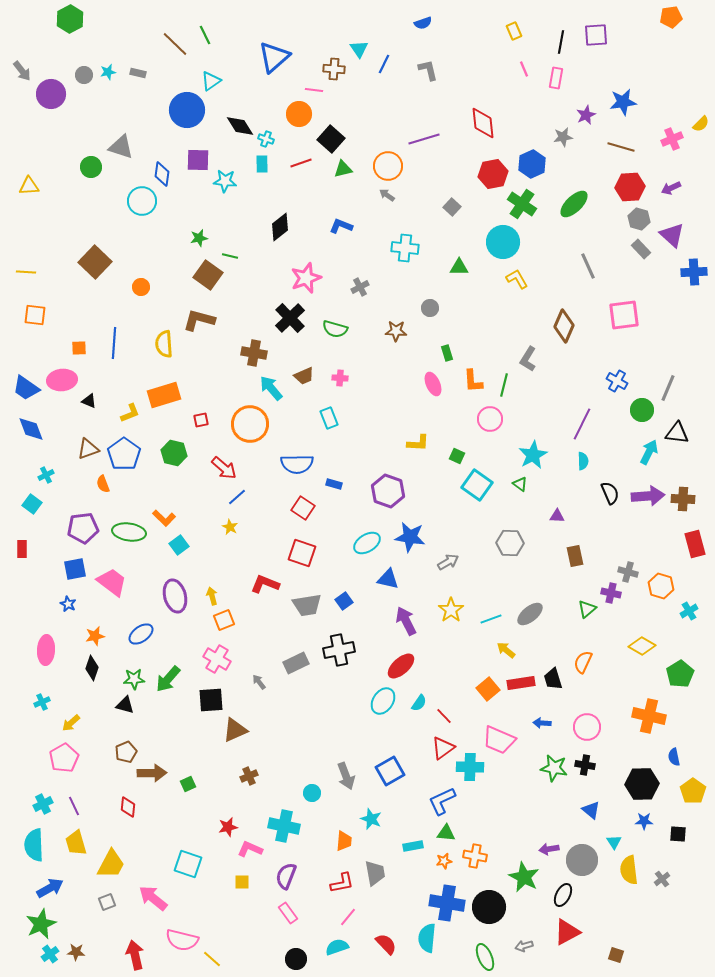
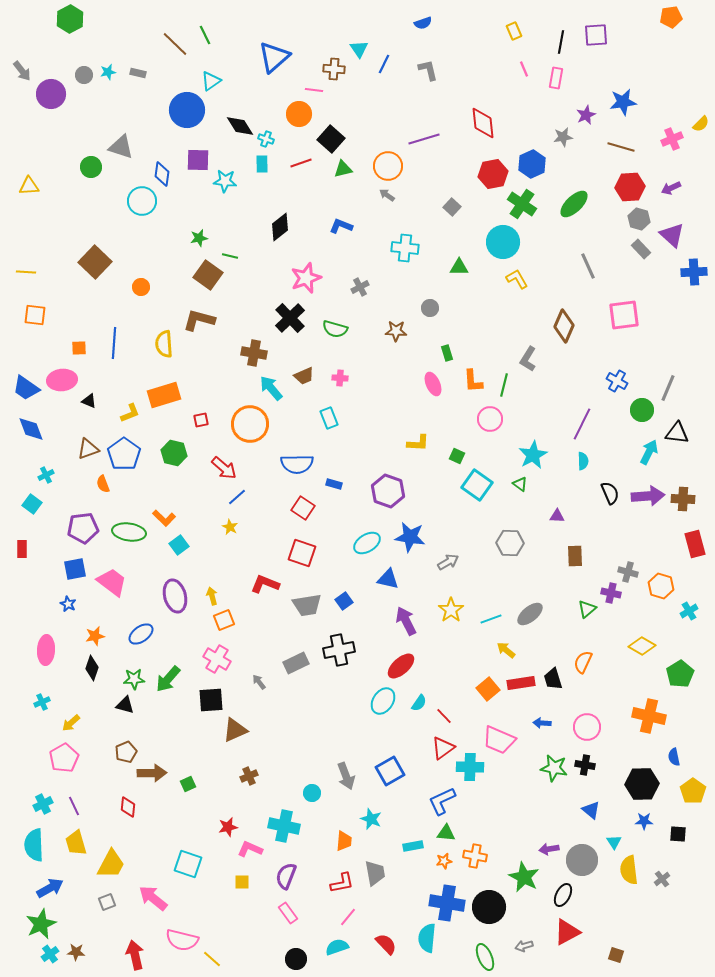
brown rectangle at (575, 556): rotated 10 degrees clockwise
